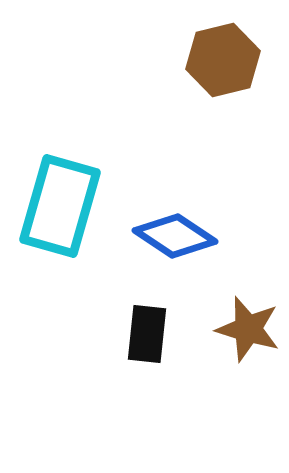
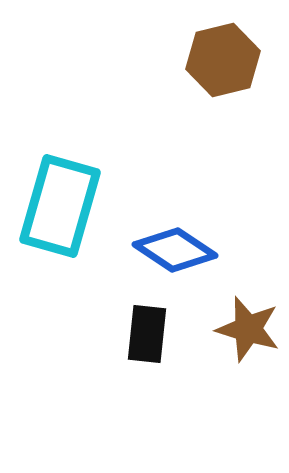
blue diamond: moved 14 px down
